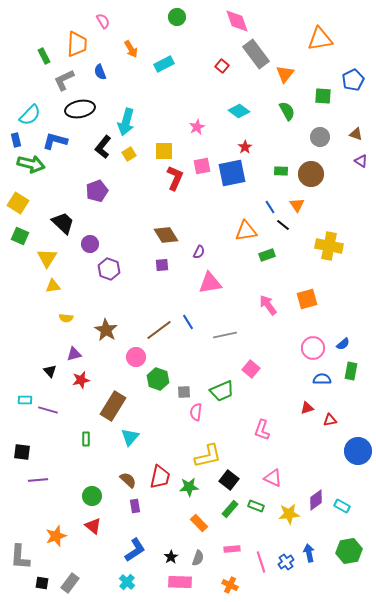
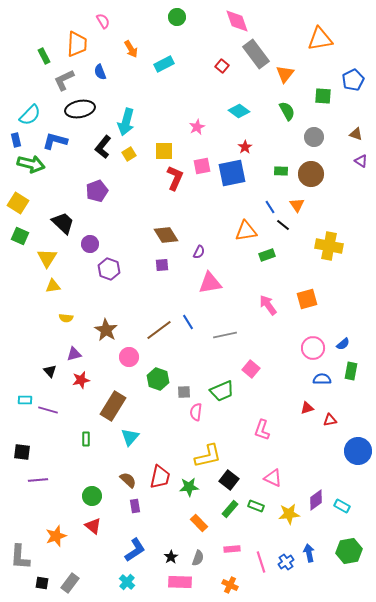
gray circle at (320, 137): moved 6 px left
pink circle at (136, 357): moved 7 px left
